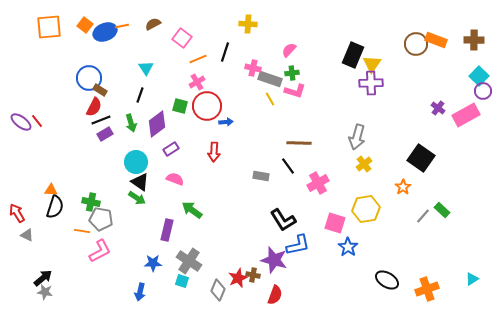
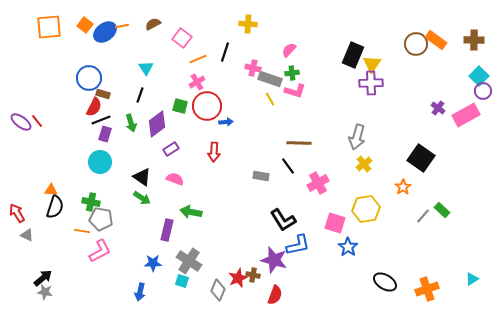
blue ellipse at (105, 32): rotated 15 degrees counterclockwise
orange rectangle at (436, 40): rotated 15 degrees clockwise
brown rectangle at (100, 90): moved 3 px right, 4 px down; rotated 16 degrees counterclockwise
purple rectangle at (105, 134): rotated 42 degrees counterclockwise
cyan circle at (136, 162): moved 36 px left
black triangle at (140, 182): moved 2 px right, 5 px up
green arrow at (137, 198): moved 5 px right
green arrow at (192, 210): moved 1 px left, 2 px down; rotated 25 degrees counterclockwise
black ellipse at (387, 280): moved 2 px left, 2 px down
